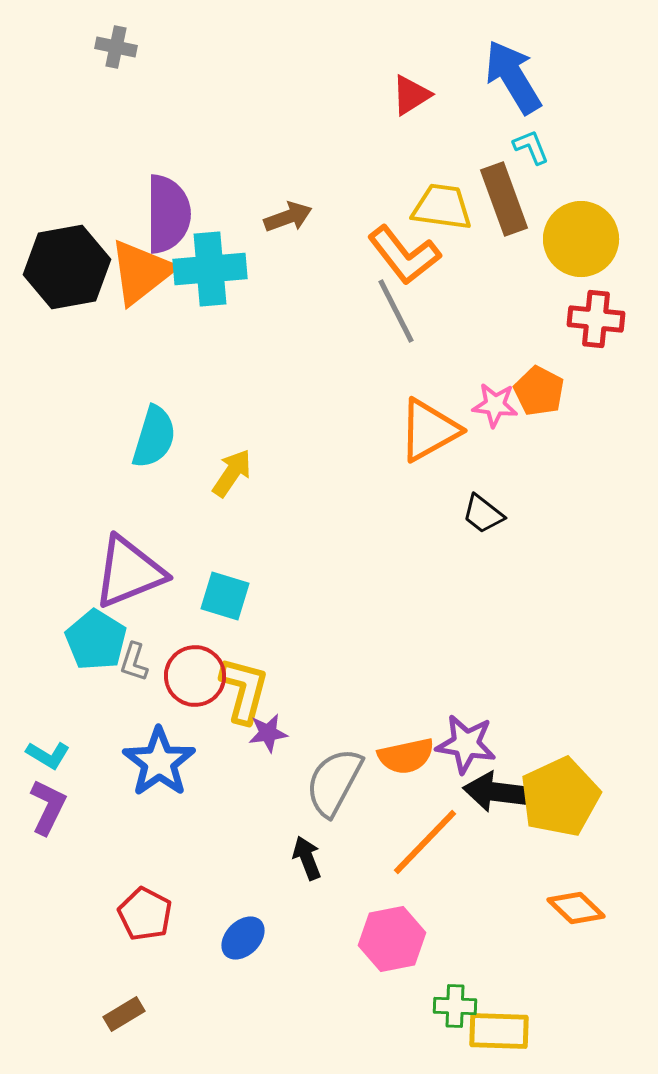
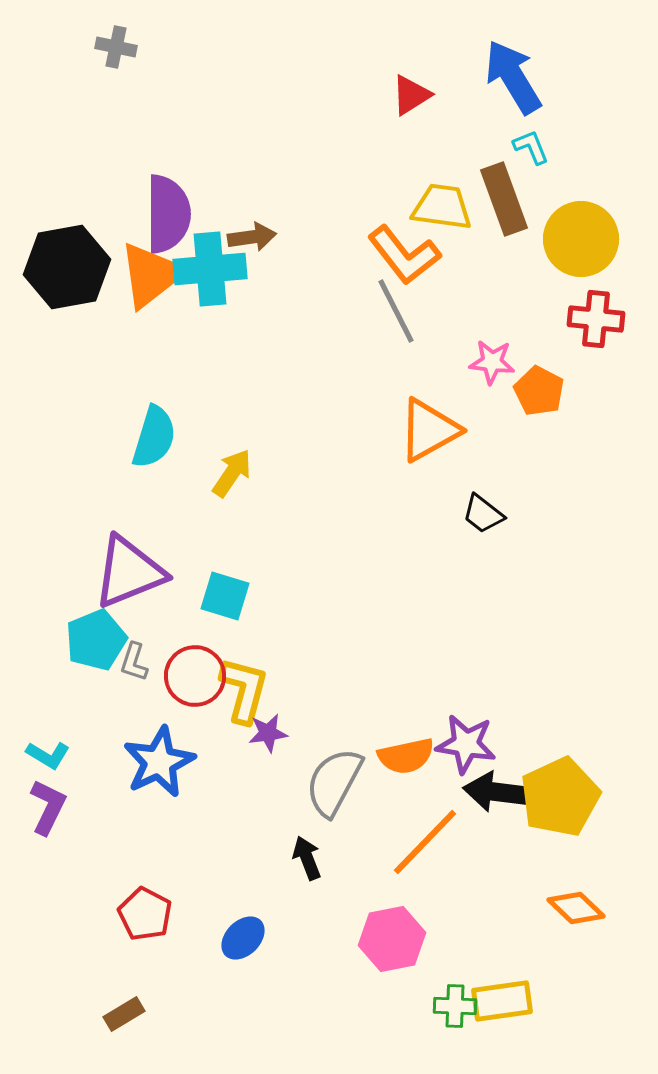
brown arrow at (288, 217): moved 36 px left, 20 px down; rotated 12 degrees clockwise
orange triangle at (141, 272): moved 10 px right, 3 px down
pink star at (495, 405): moved 3 px left, 43 px up
cyan pentagon at (96, 640): rotated 18 degrees clockwise
blue star at (159, 762): rotated 10 degrees clockwise
yellow rectangle at (499, 1031): moved 3 px right, 30 px up; rotated 10 degrees counterclockwise
